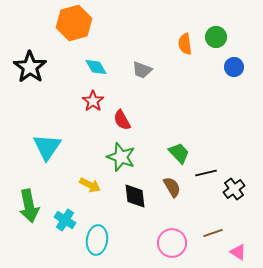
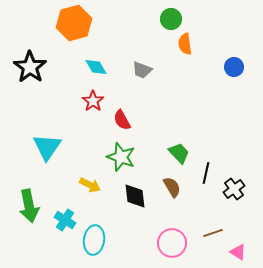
green circle: moved 45 px left, 18 px up
black line: rotated 65 degrees counterclockwise
cyan ellipse: moved 3 px left
